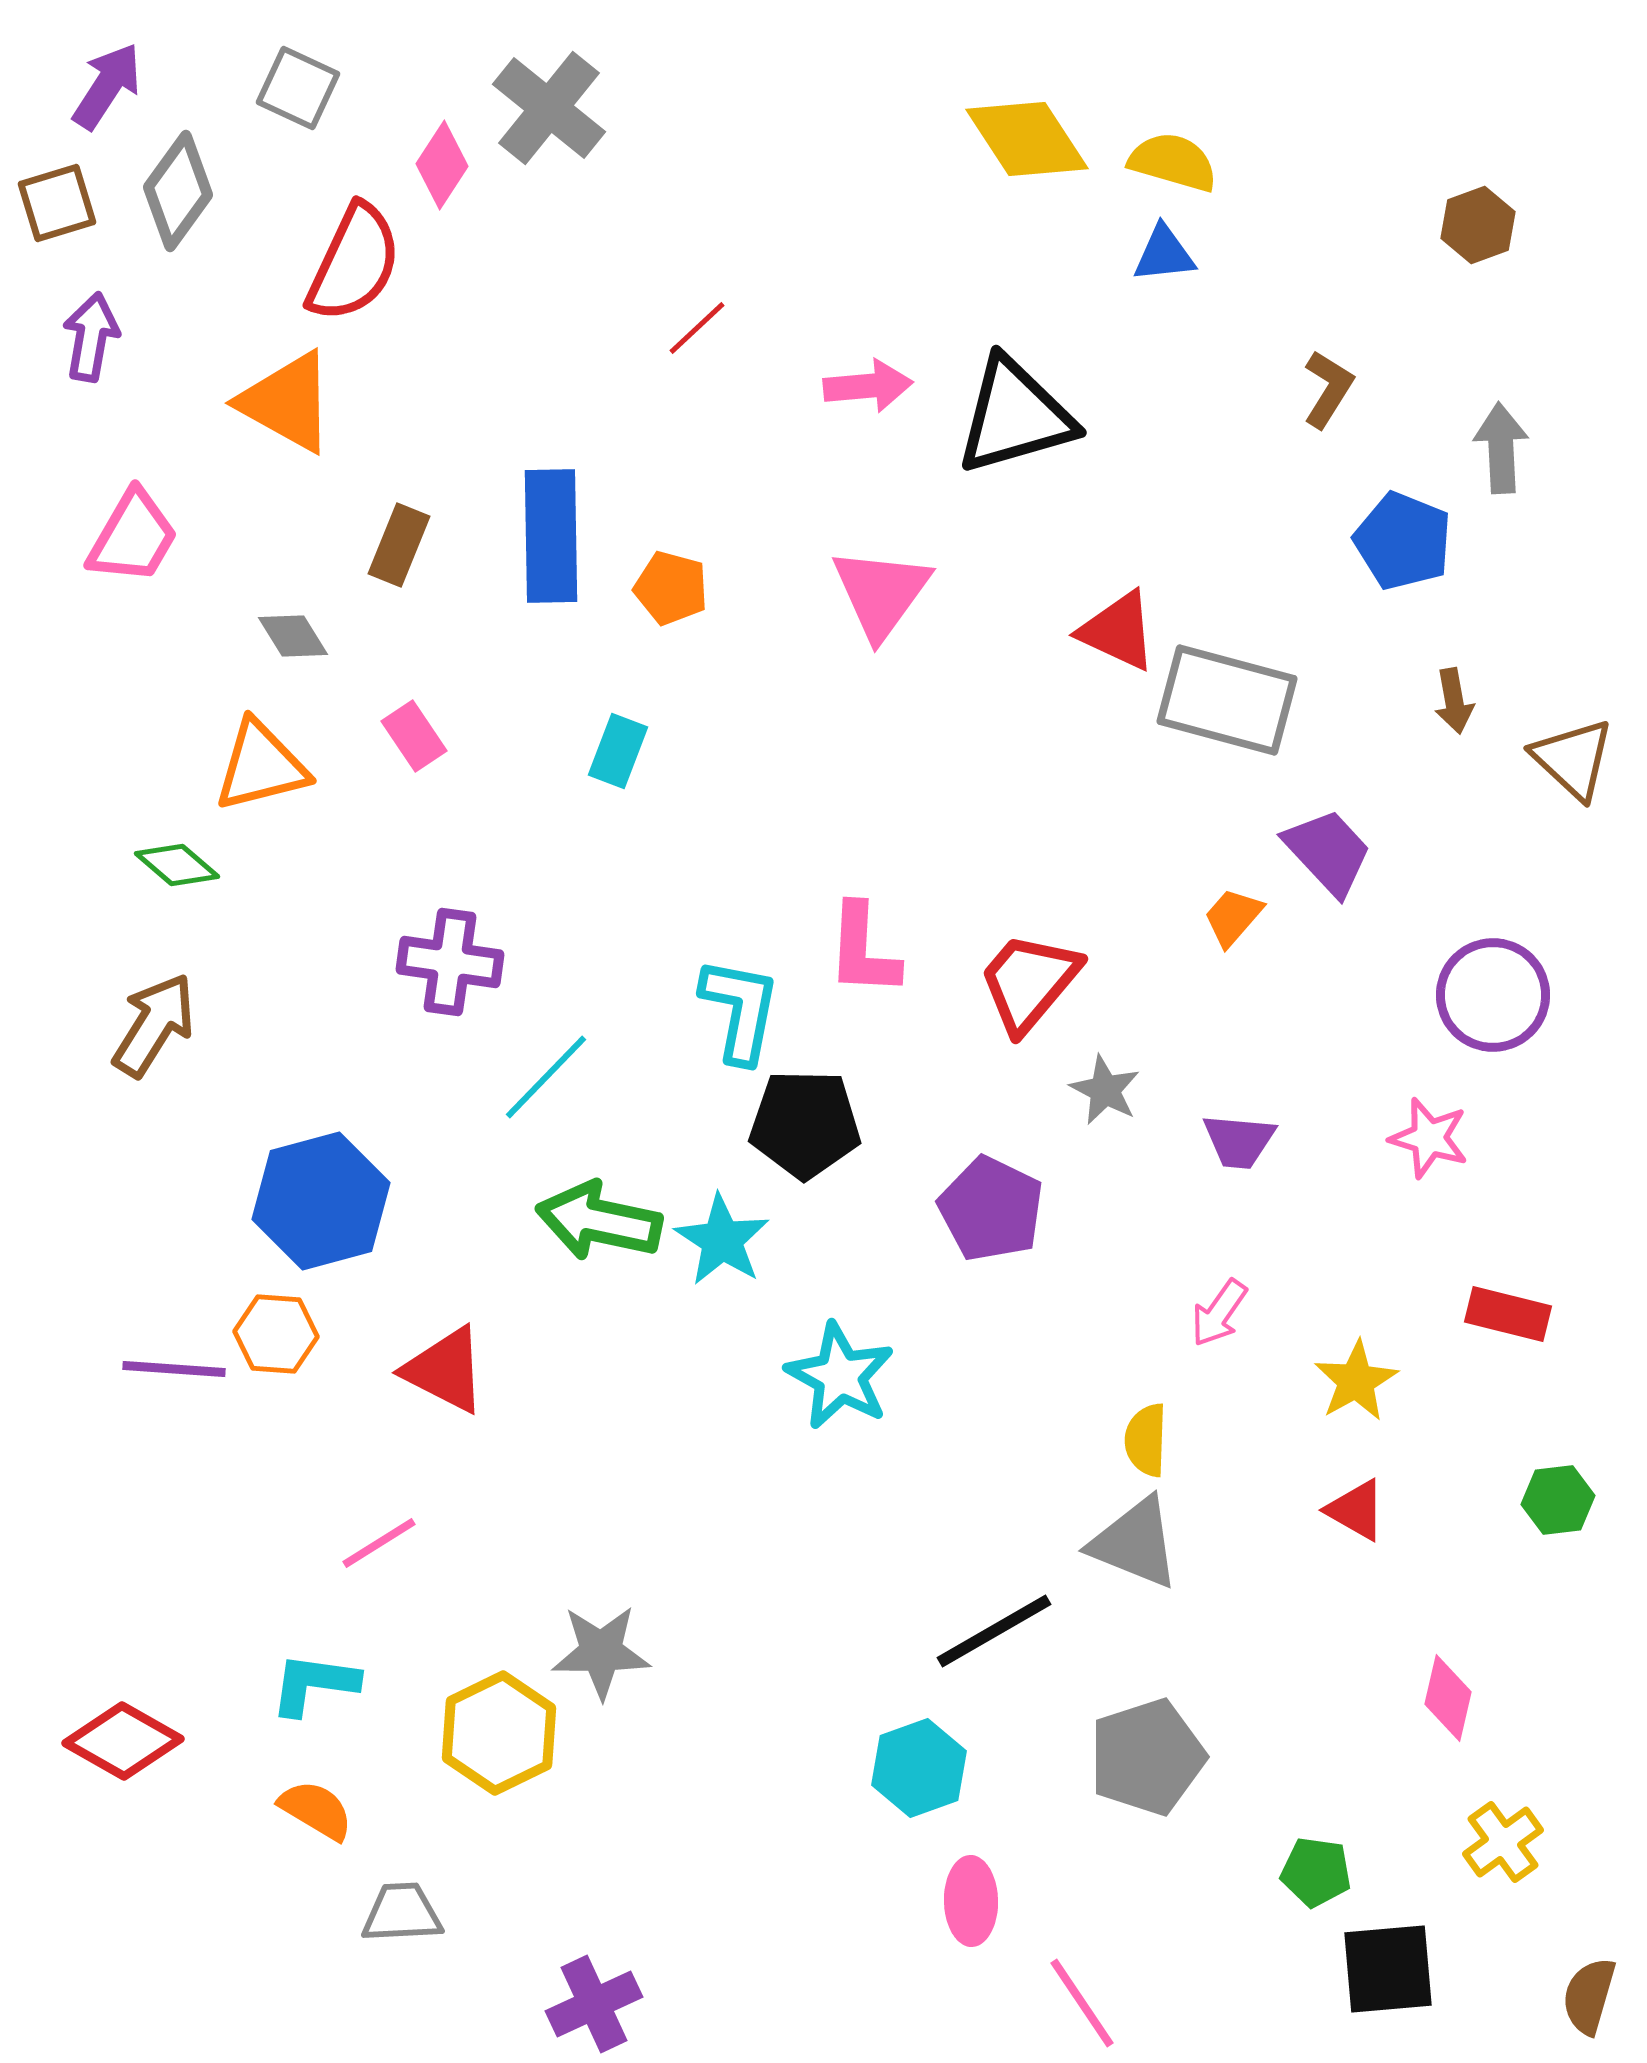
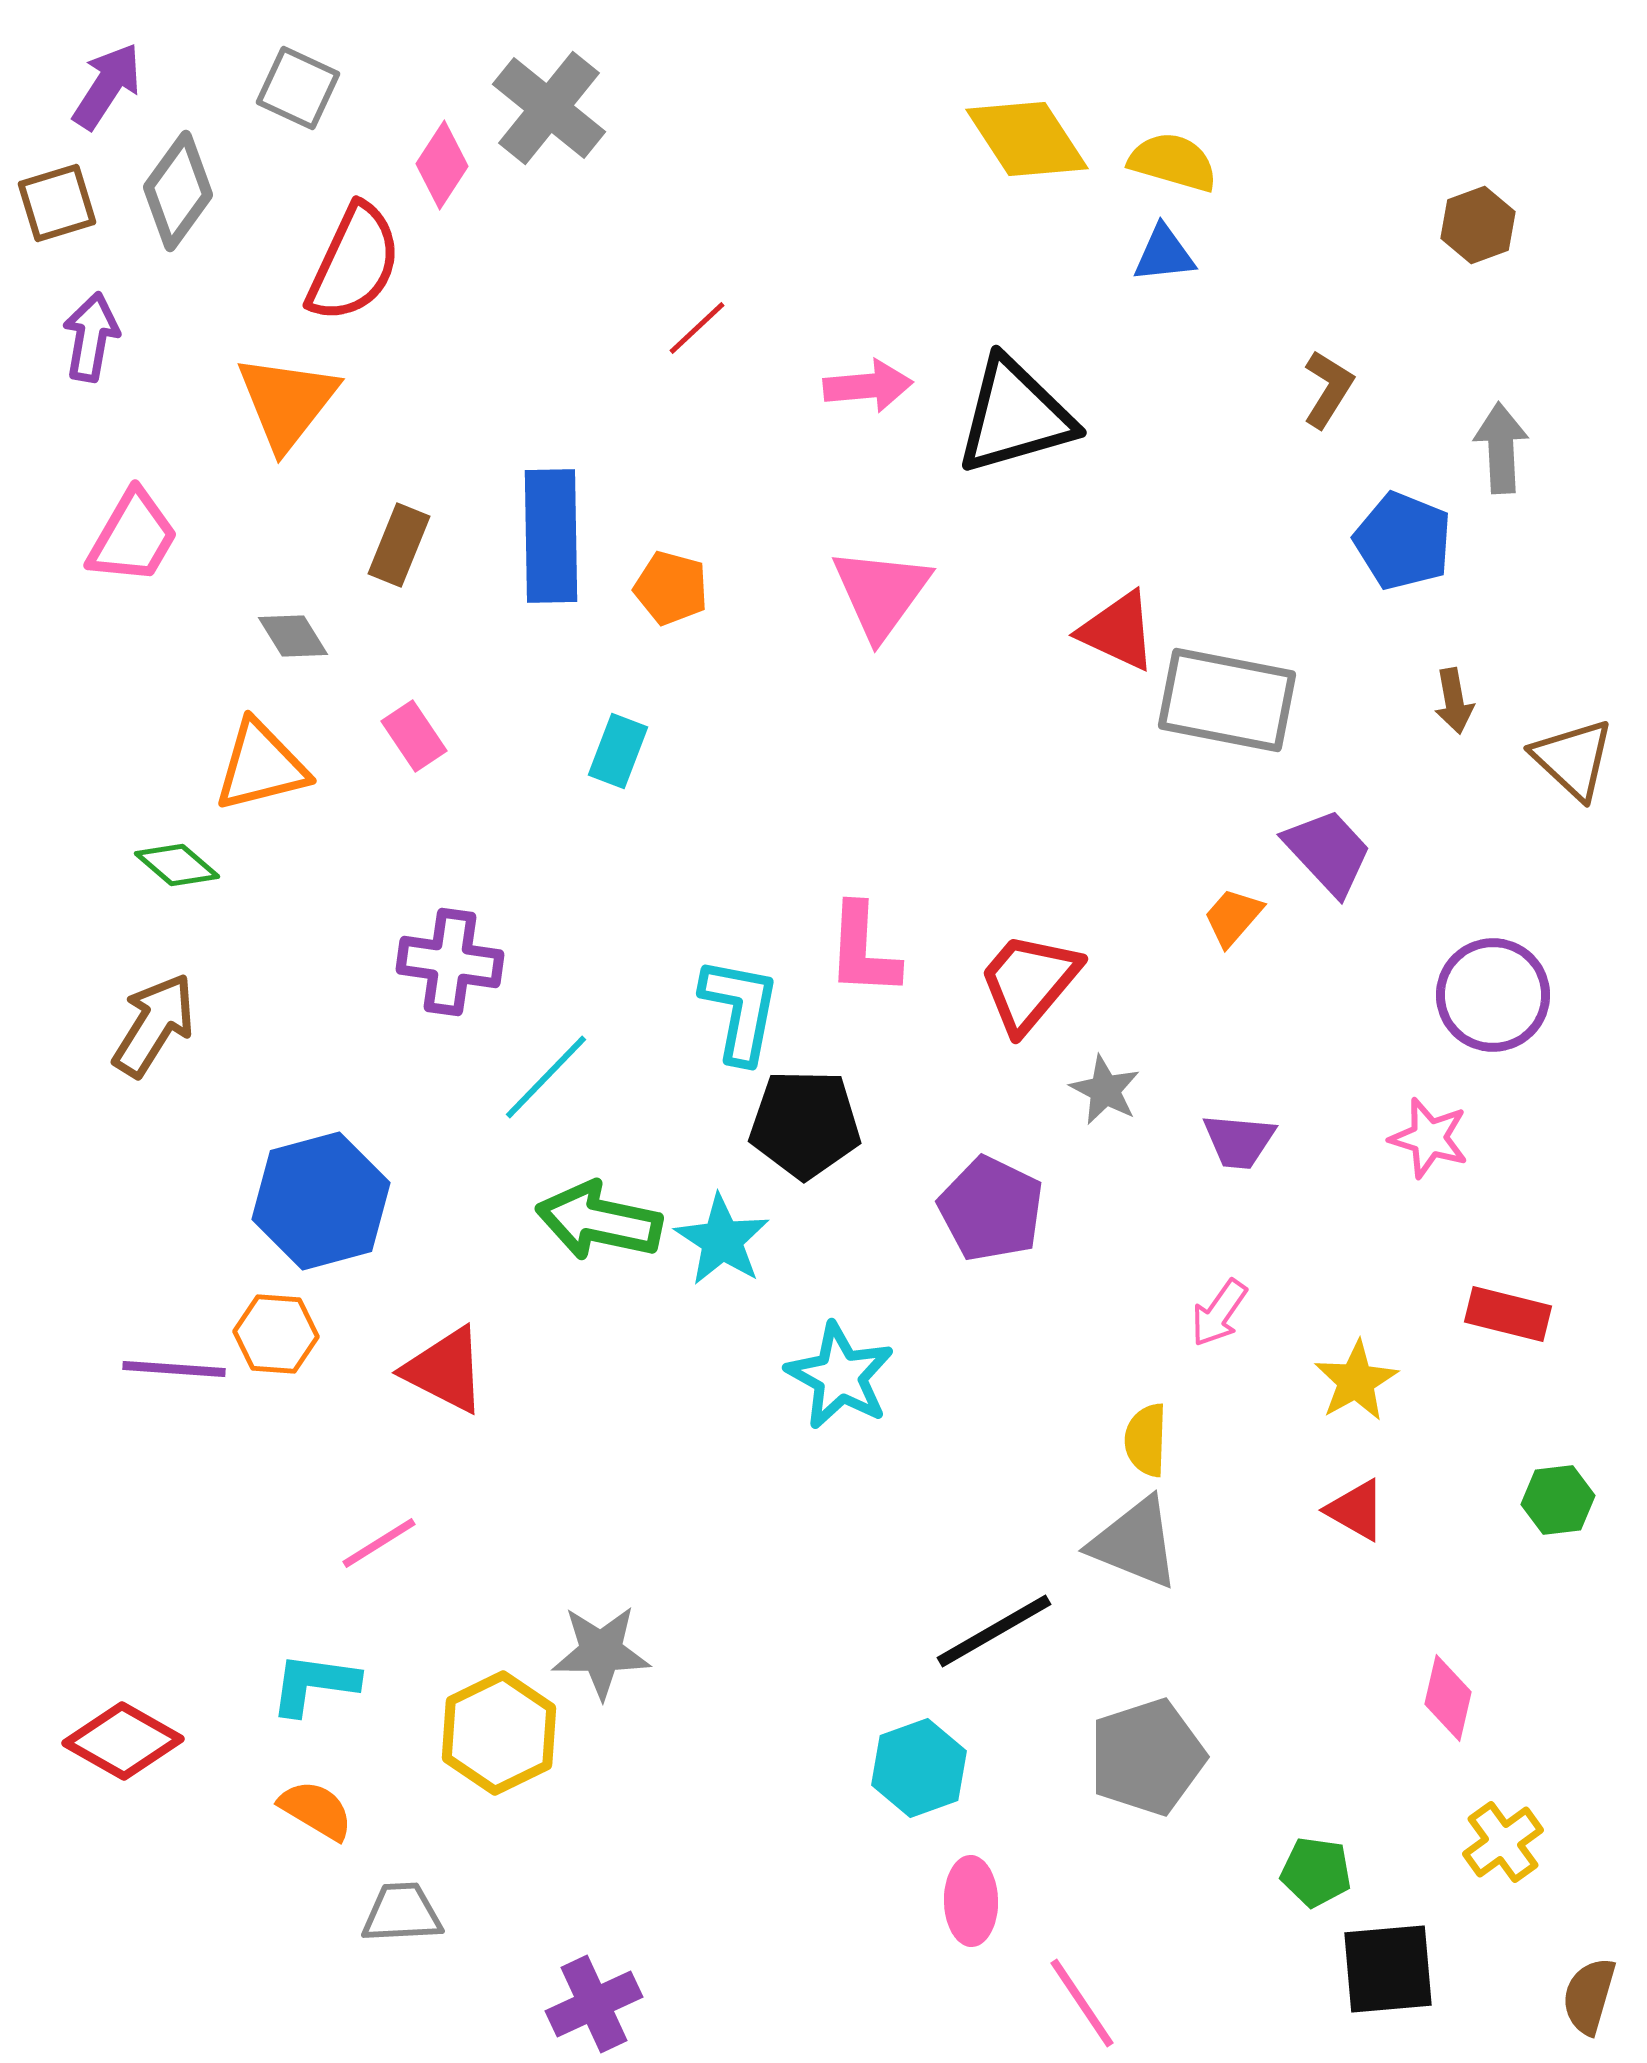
orange triangle at (287, 402): rotated 39 degrees clockwise
gray rectangle at (1227, 700): rotated 4 degrees counterclockwise
